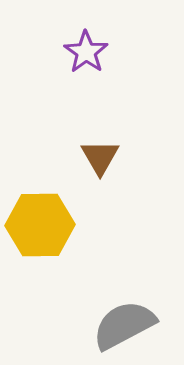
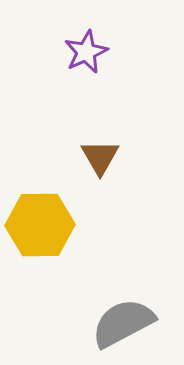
purple star: rotated 12 degrees clockwise
gray semicircle: moved 1 px left, 2 px up
